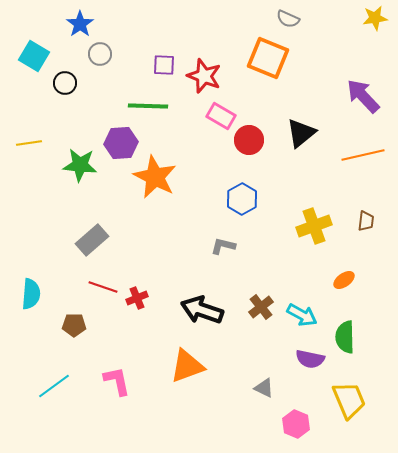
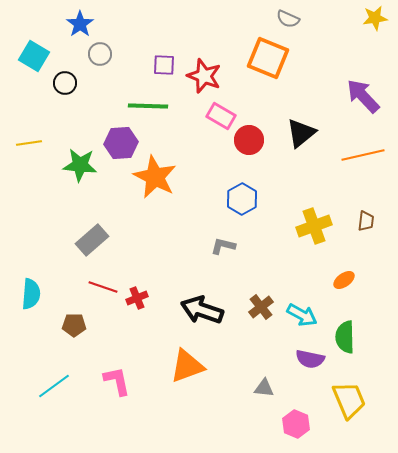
gray triangle: rotated 20 degrees counterclockwise
